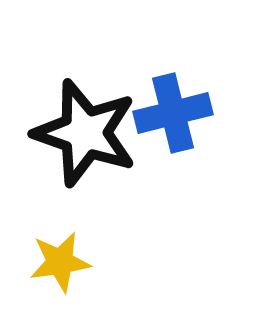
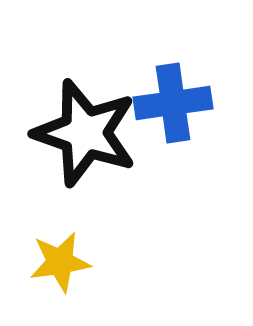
blue cross: moved 10 px up; rotated 6 degrees clockwise
